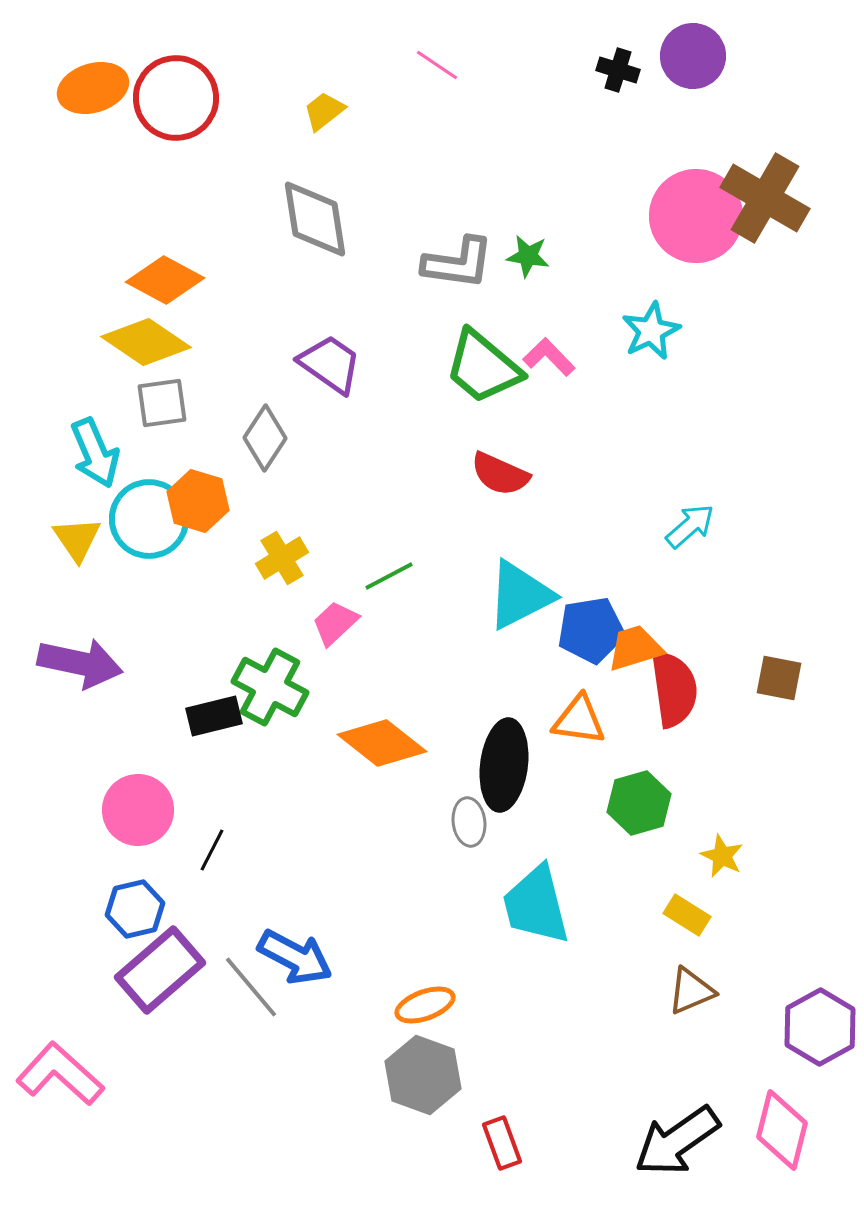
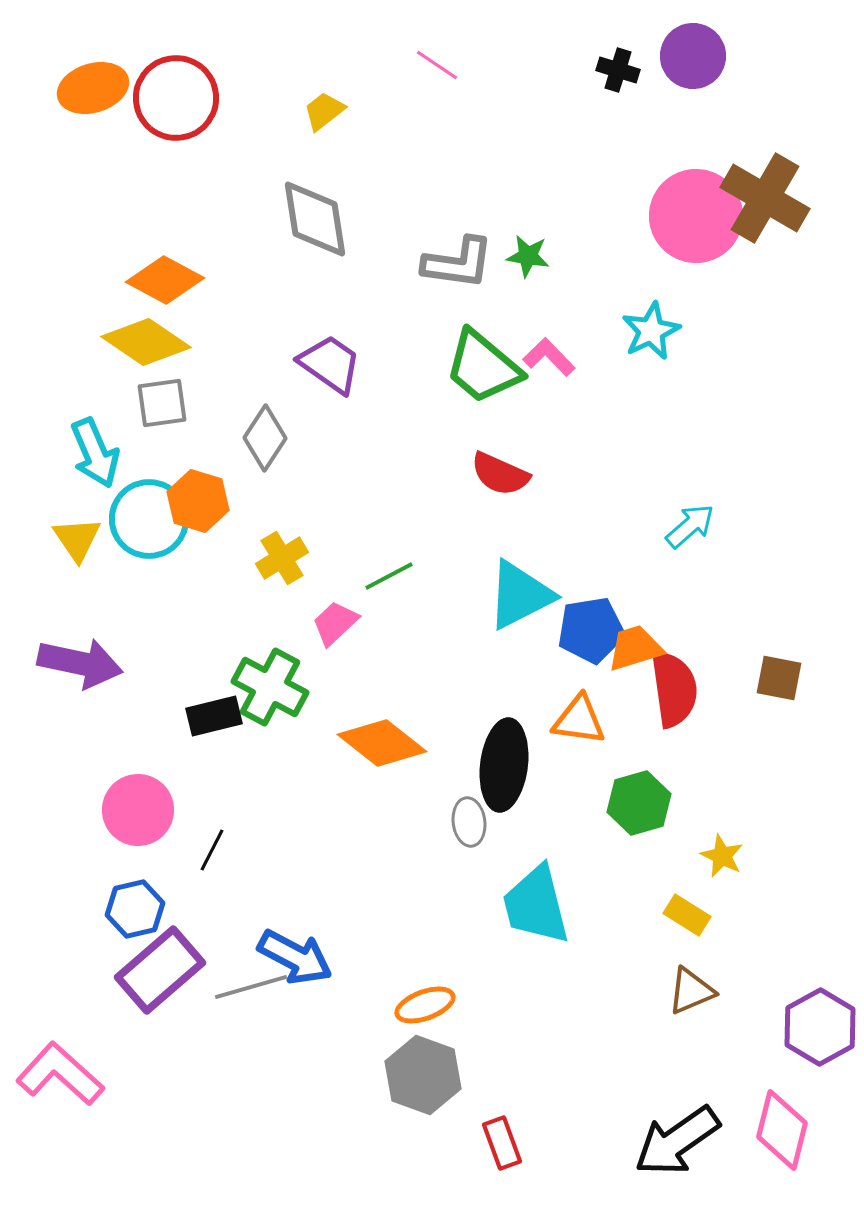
gray line at (251, 987): rotated 66 degrees counterclockwise
